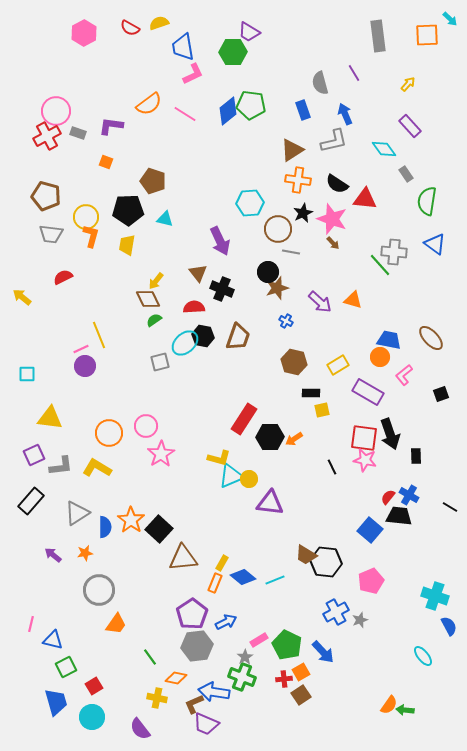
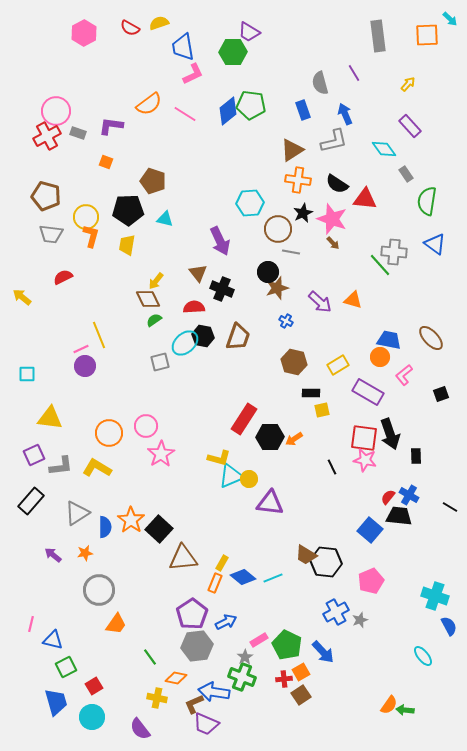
cyan line at (275, 580): moved 2 px left, 2 px up
